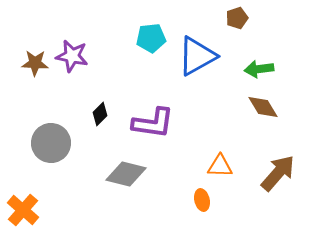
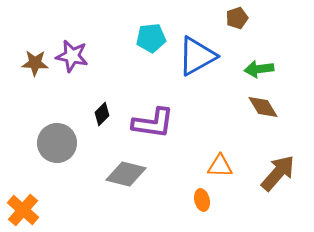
black diamond: moved 2 px right
gray circle: moved 6 px right
